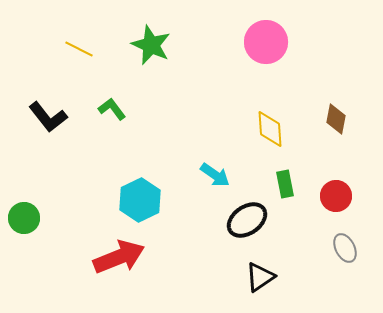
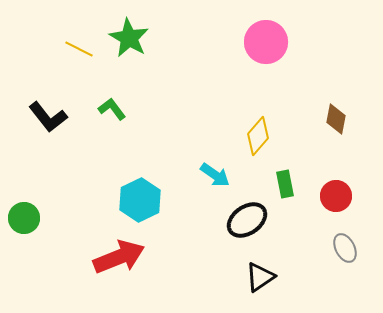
green star: moved 22 px left, 7 px up; rotated 6 degrees clockwise
yellow diamond: moved 12 px left, 7 px down; rotated 45 degrees clockwise
